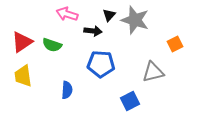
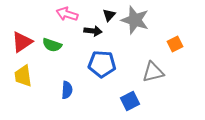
blue pentagon: moved 1 px right
